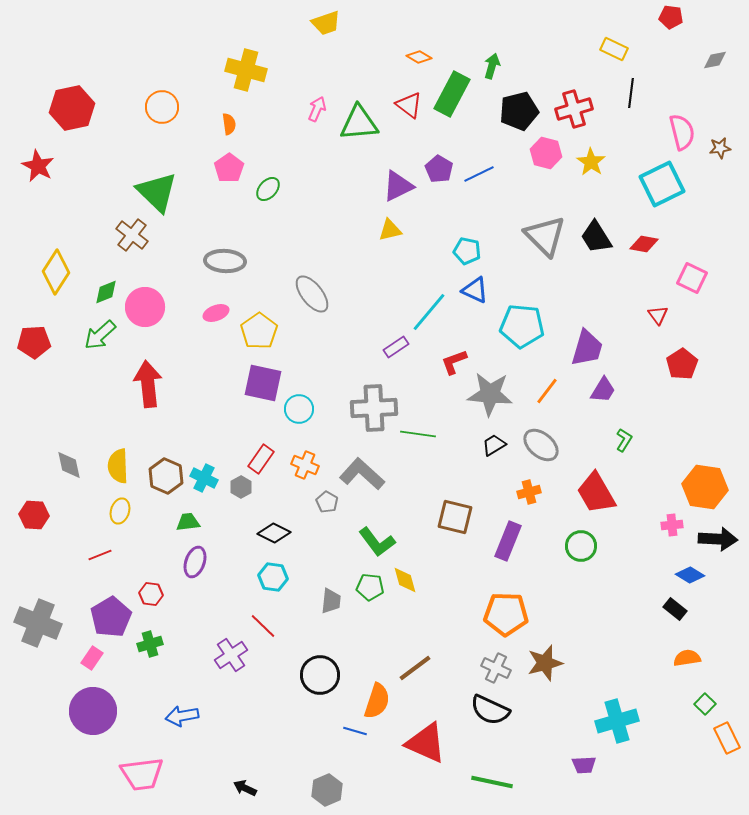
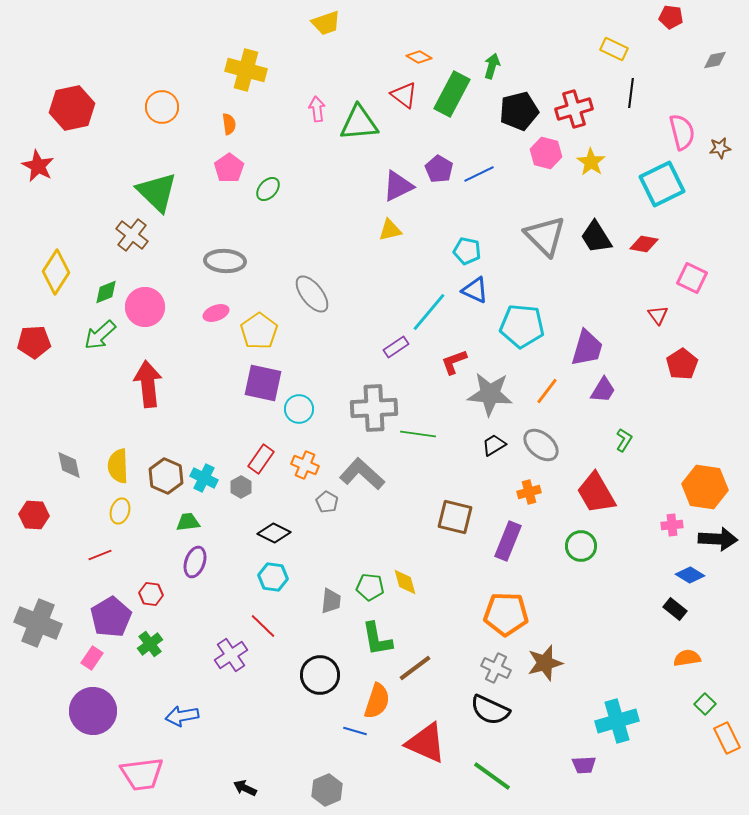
red triangle at (409, 105): moved 5 px left, 10 px up
pink arrow at (317, 109): rotated 30 degrees counterclockwise
green L-shape at (377, 542): moved 97 px down; rotated 27 degrees clockwise
yellow diamond at (405, 580): moved 2 px down
green cross at (150, 644): rotated 20 degrees counterclockwise
green line at (492, 782): moved 6 px up; rotated 24 degrees clockwise
